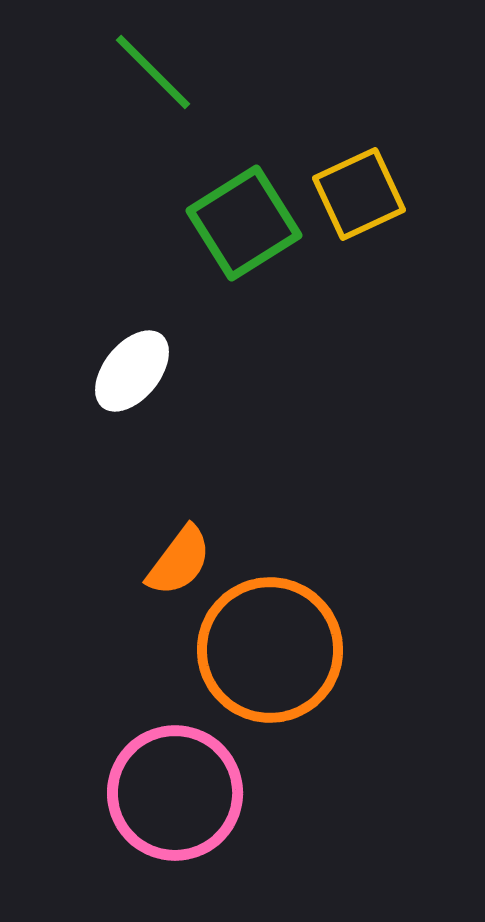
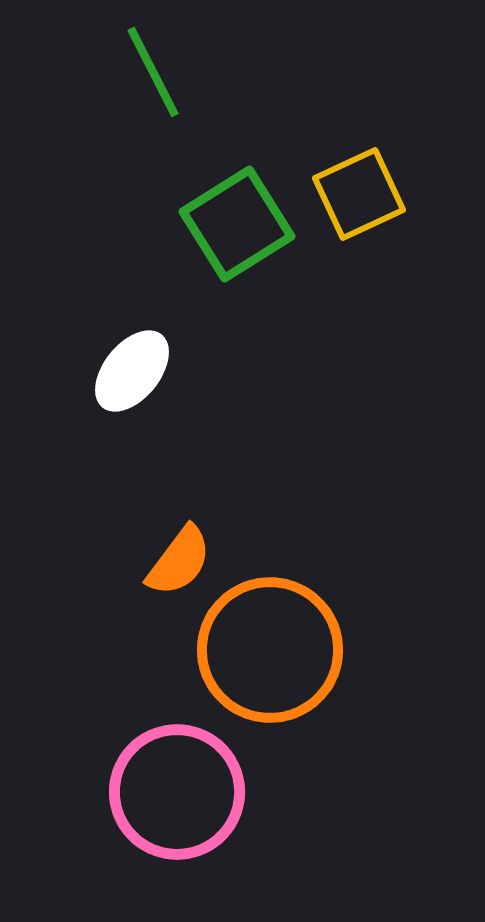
green line: rotated 18 degrees clockwise
green square: moved 7 px left, 1 px down
pink circle: moved 2 px right, 1 px up
